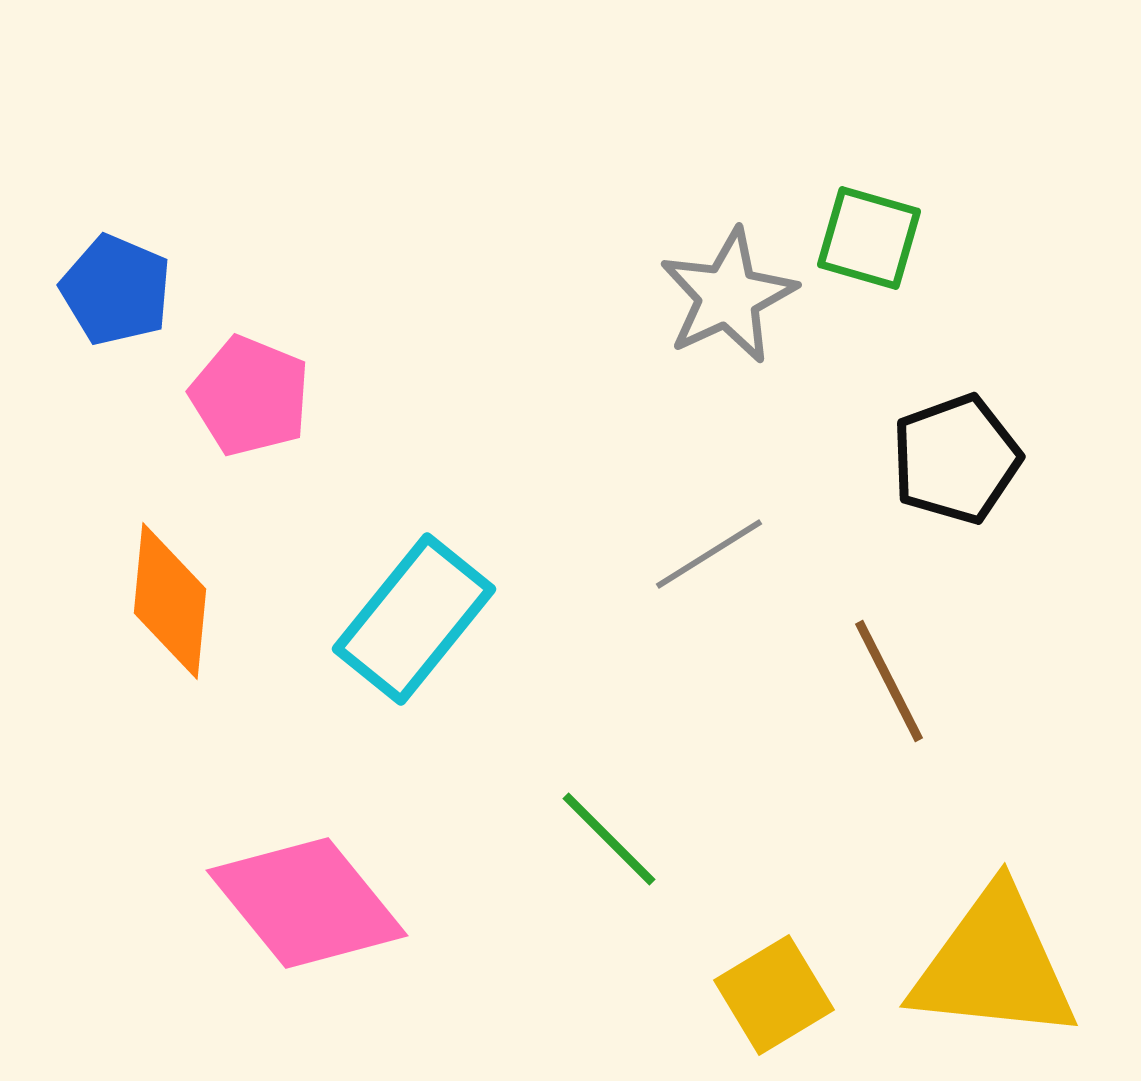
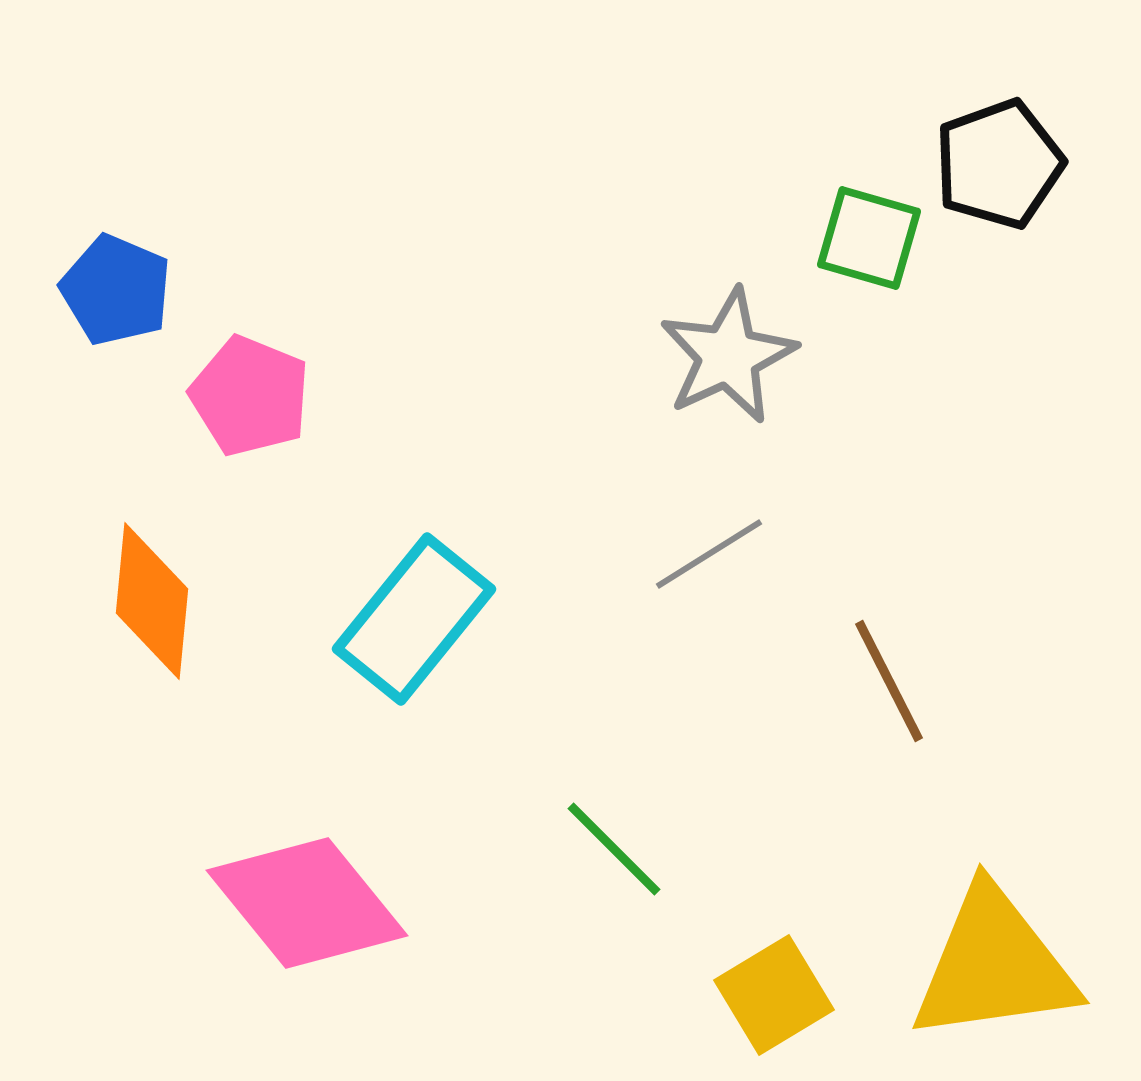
gray star: moved 60 px down
black pentagon: moved 43 px right, 295 px up
orange diamond: moved 18 px left
green line: moved 5 px right, 10 px down
yellow triangle: rotated 14 degrees counterclockwise
